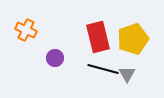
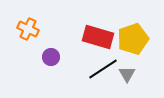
orange cross: moved 2 px right, 1 px up
red rectangle: rotated 60 degrees counterclockwise
purple circle: moved 4 px left, 1 px up
black line: rotated 48 degrees counterclockwise
